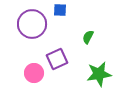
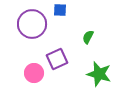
green star: rotated 25 degrees clockwise
